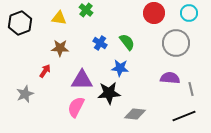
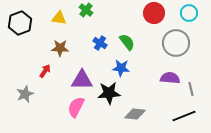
blue star: moved 1 px right
